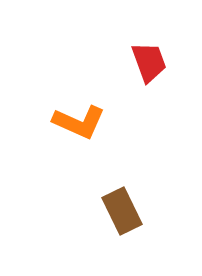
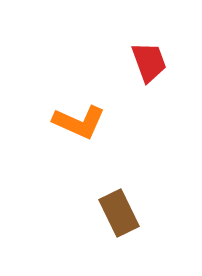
brown rectangle: moved 3 px left, 2 px down
